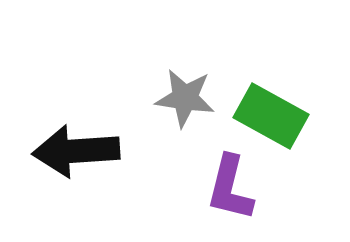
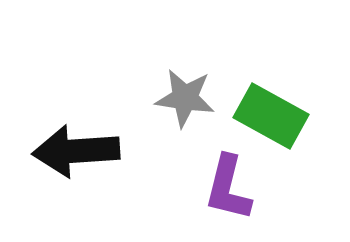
purple L-shape: moved 2 px left
